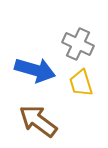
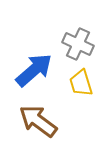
blue arrow: moved 1 px left; rotated 57 degrees counterclockwise
